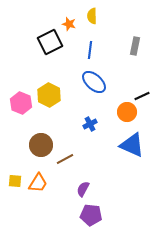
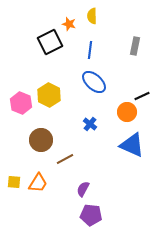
blue cross: rotated 24 degrees counterclockwise
brown circle: moved 5 px up
yellow square: moved 1 px left, 1 px down
